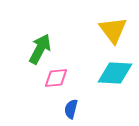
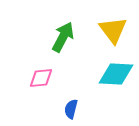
green arrow: moved 23 px right, 12 px up
cyan diamond: moved 1 px right, 1 px down
pink diamond: moved 15 px left
